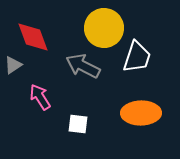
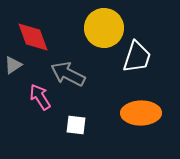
gray arrow: moved 15 px left, 8 px down
white square: moved 2 px left, 1 px down
